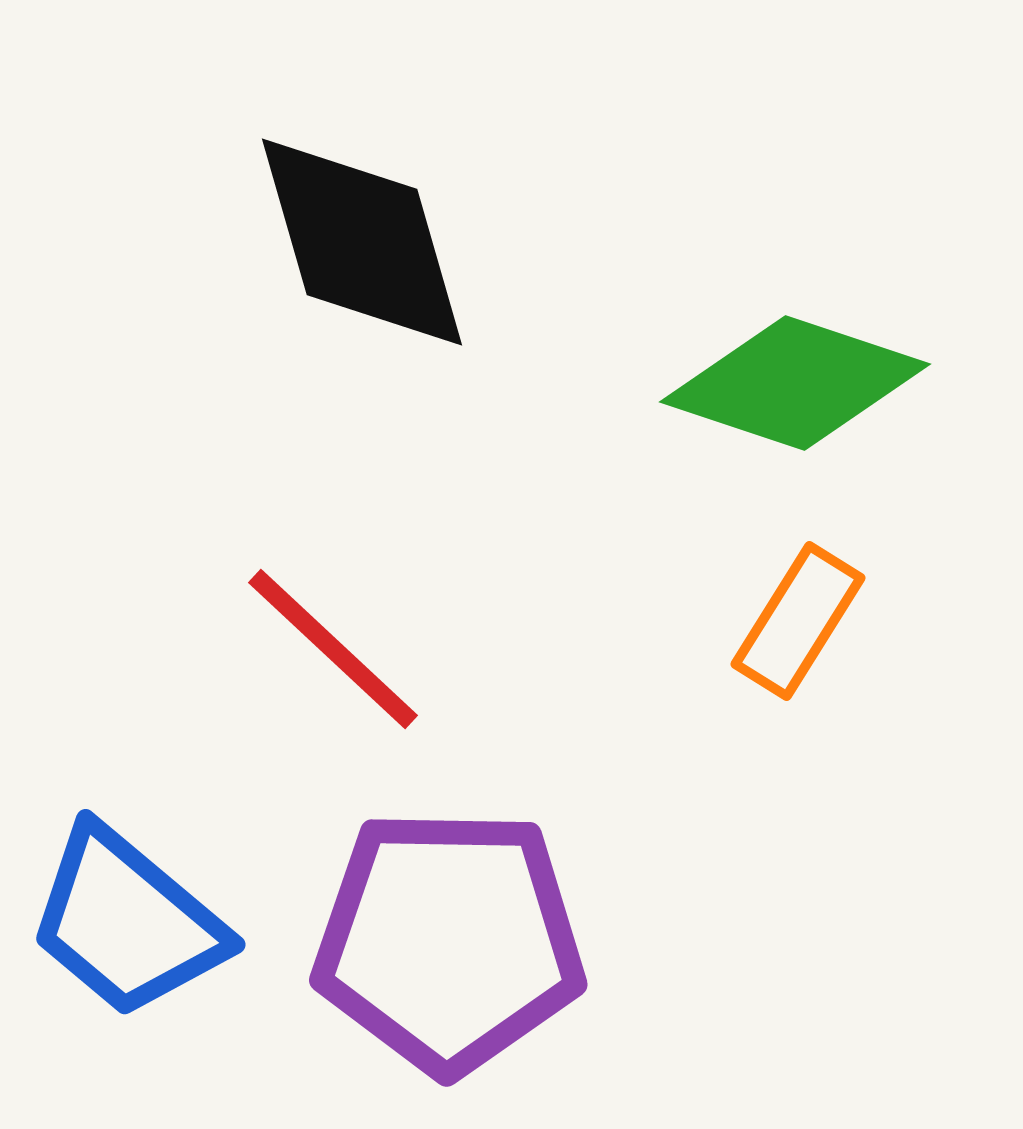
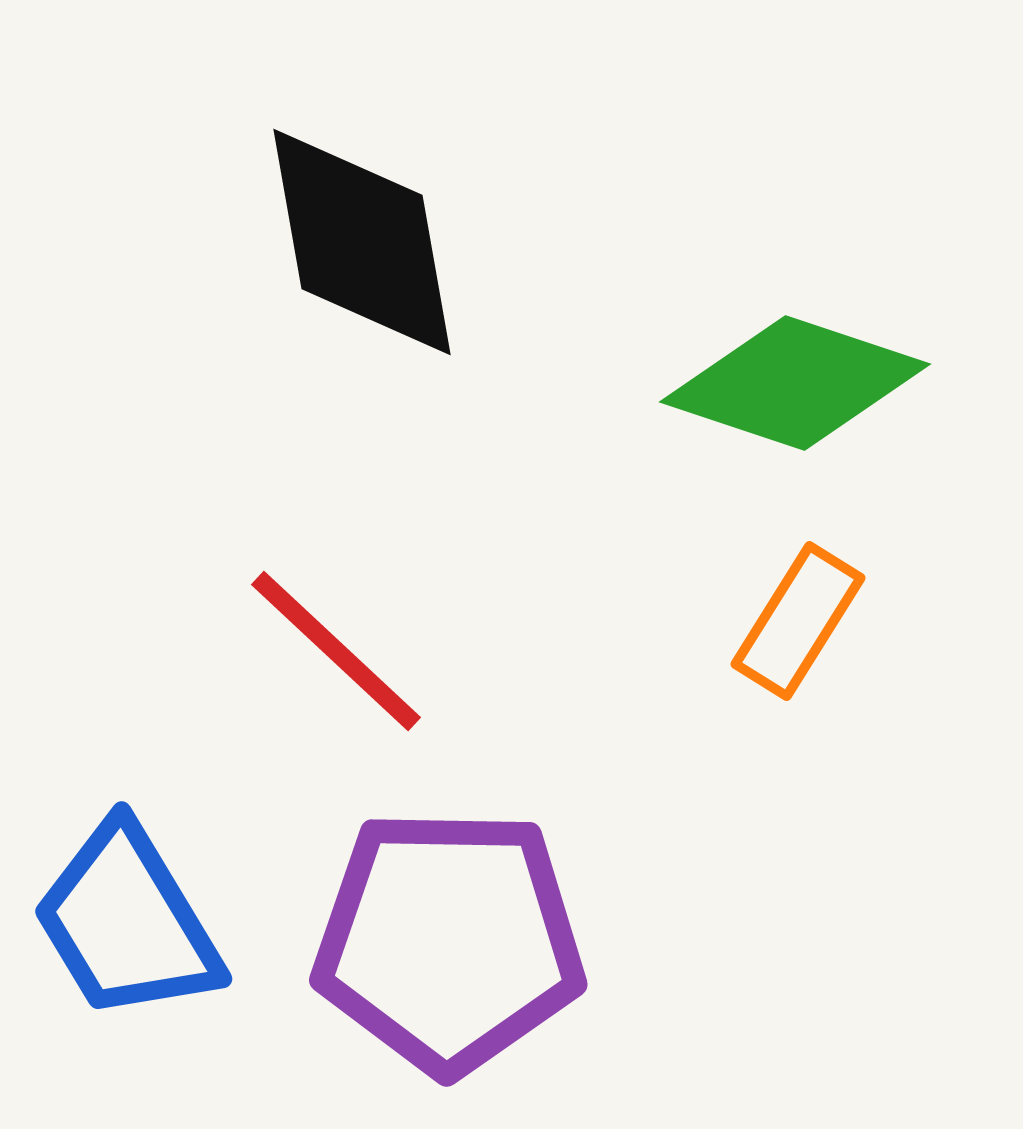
black diamond: rotated 6 degrees clockwise
red line: moved 3 px right, 2 px down
blue trapezoid: rotated 19 degrees clockwise
